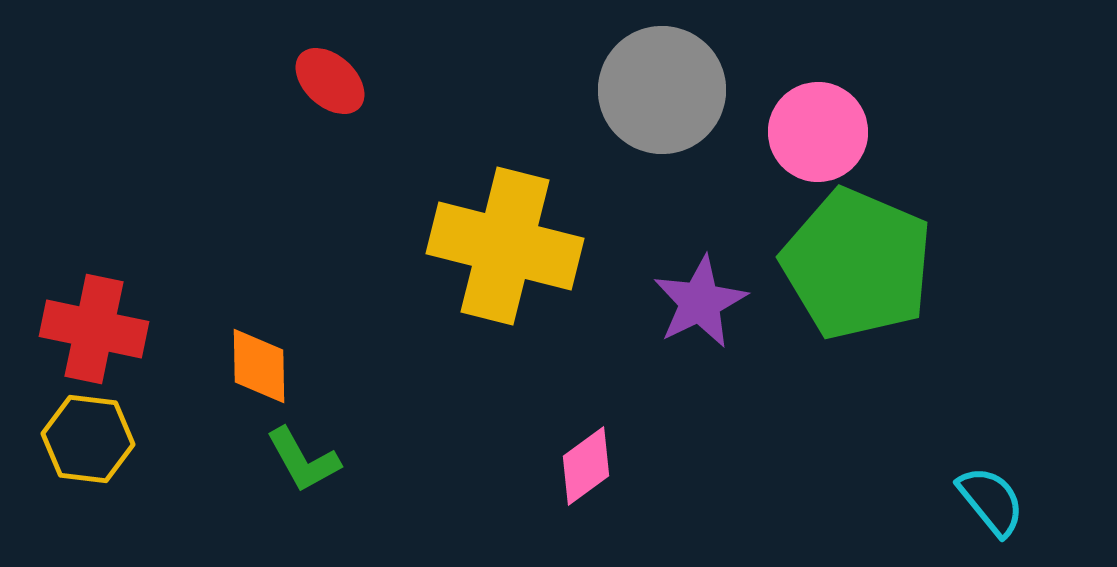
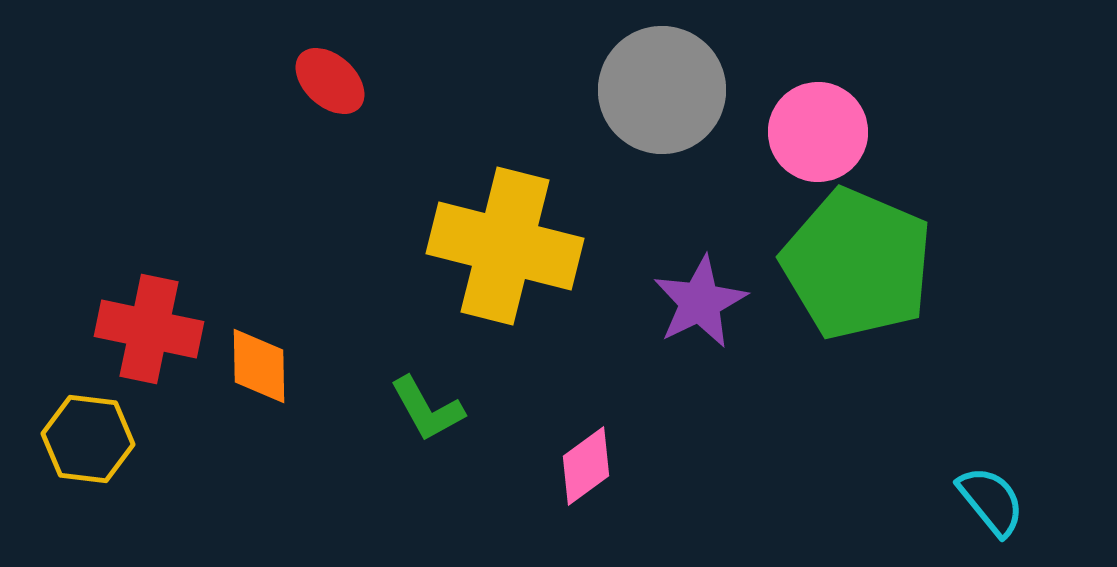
red cross: moved 55 px right
green L-shape: moved 124 px right, 51 px up
